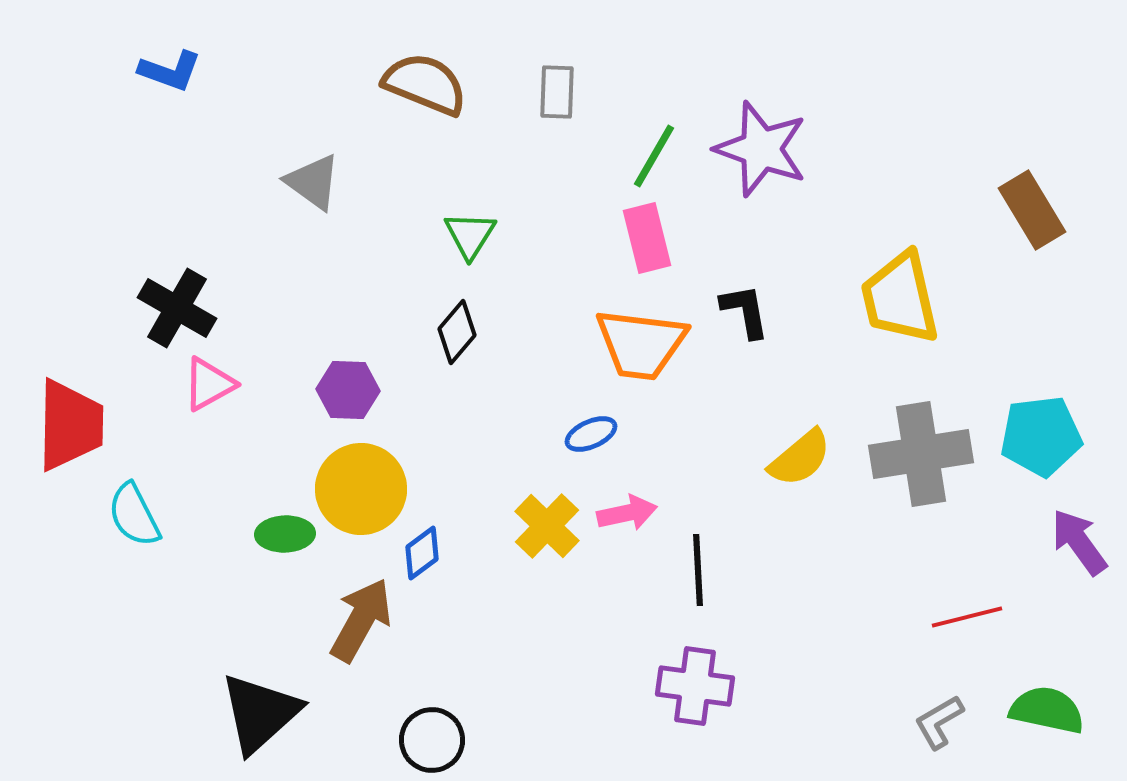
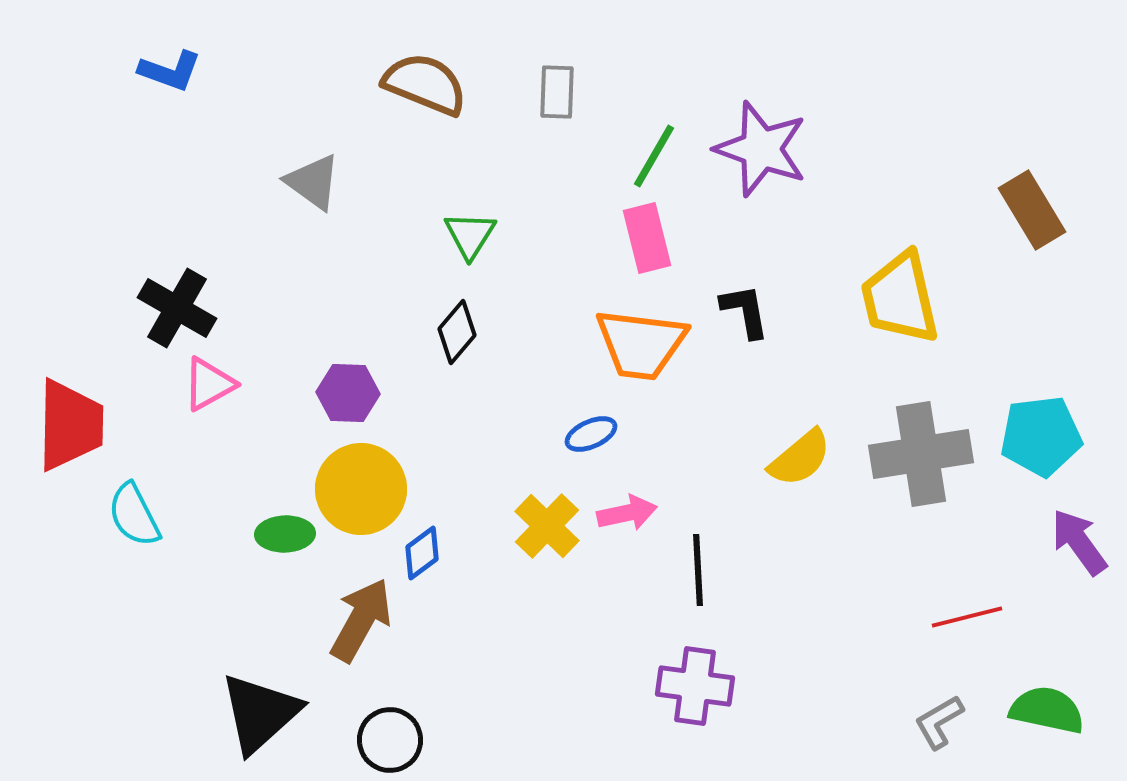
purple hexagon: moved 3 px down
black circle: moved 42 px left
